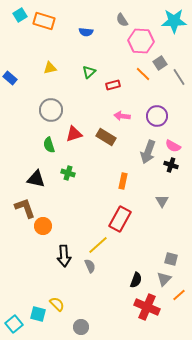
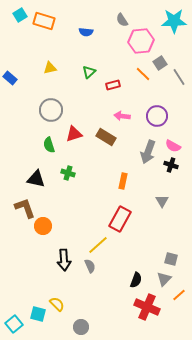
pink hexagon at (141, 41): rotated 10 degrees counterclockwise
black arrow at (64, 256): moved 4 px down
